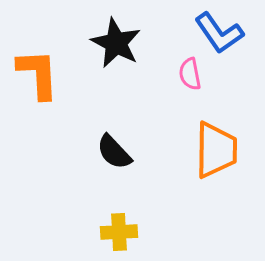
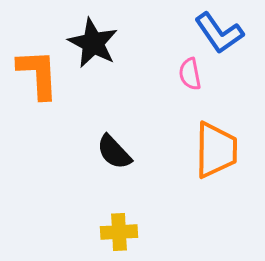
black star: moved 23 px left
